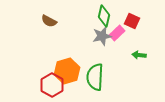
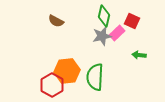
brown semicircle: moved 7 px right
orange hexagon: rotated 10 degrees clockwise
